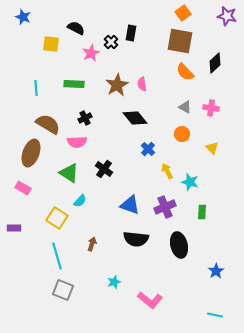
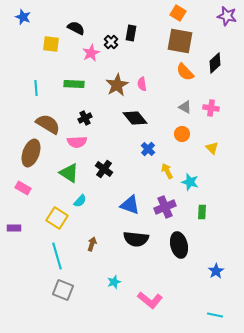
orange square at (183, 13): moved 5 px left; rotated 21 degrees counterclockwise
